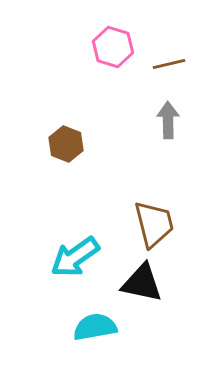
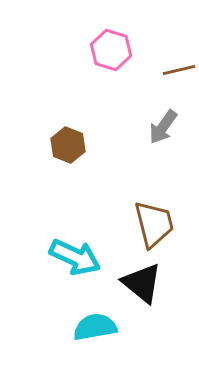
pink hexagon: moved 2 px left, 3 px down
brown line: moved 10 px right, 6 px down
gray arrow: moved 5 px left, 7 px down; rotated 144 degrees counterclockwise
brown hexagon: moved 2 px right, 1 px down
cyan arrow: rotated 120 degrees counterclockwise
black triangle: rotated 27 degrees clockwise
